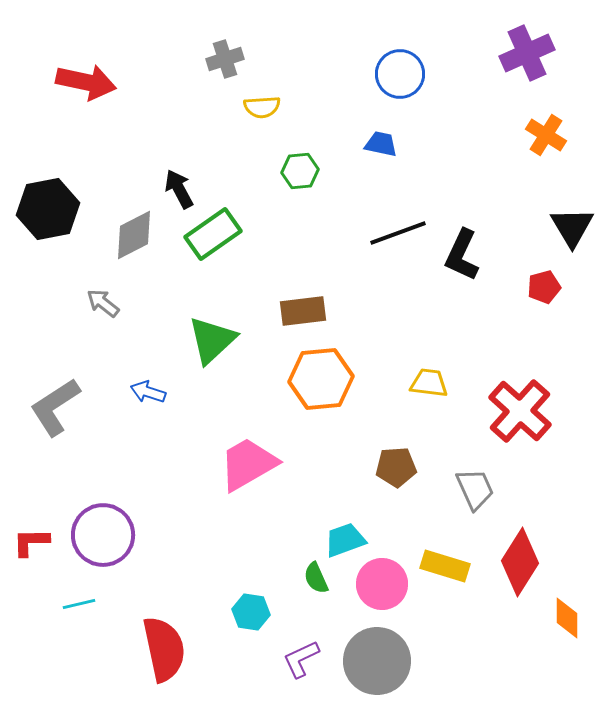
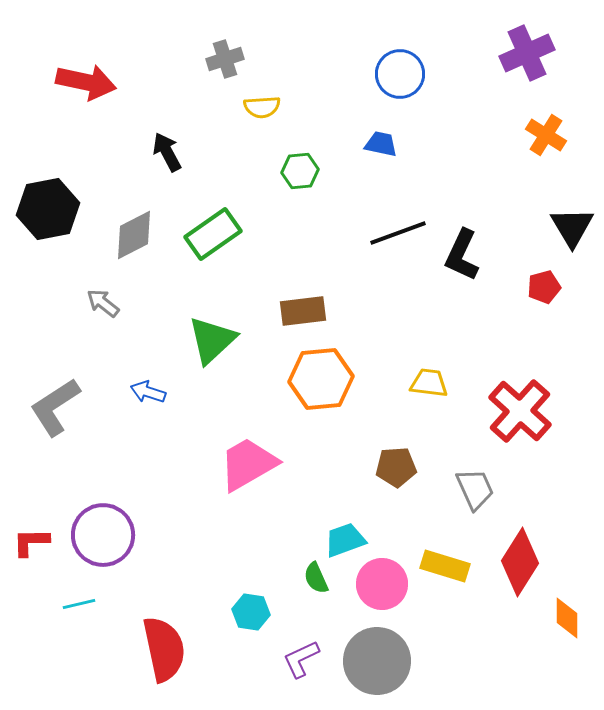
black arrow: moved 12 px left, 37 px up
